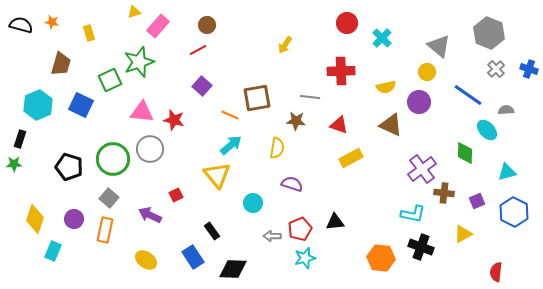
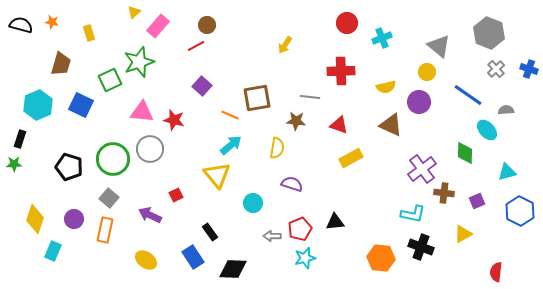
yellow triangle at (134, 12): rotated 24 degrees counterclockwise
cyan cross at (382, 38): rotated 24 degrees clockwise
red line at (198, 50): moved 2 px left, 4 px up
blue hexagon at (514, 212): moved 6 px right, 1 px up
black rectangle at (212, 231): moved 2 px left, 1 px down
